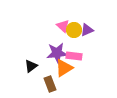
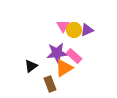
pink triangle: rotated 16 degrees clockwise
pink rectangle: rotated 35 degrees clockwise
